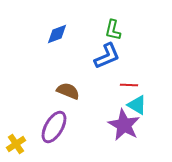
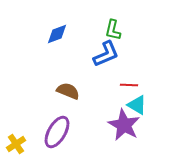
blue L-shape: moved 1 px left, 2 px up
purple ellipse: moved 3 px right, 5 px down
